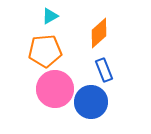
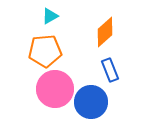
orange diamond: moved 6 px right, 1 px up
blue rectangle: moved 6 px right
